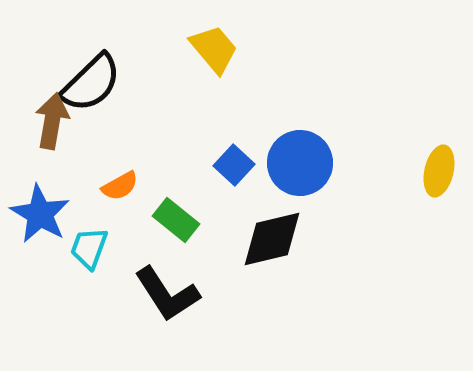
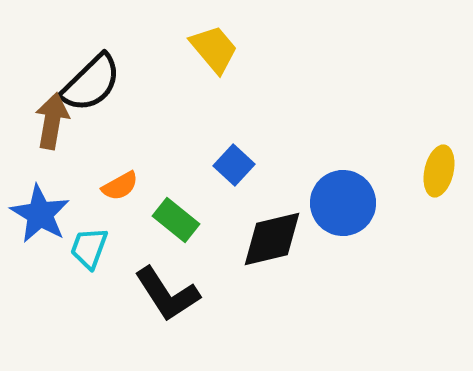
blue circle: moved 43 px right, 40 px down
